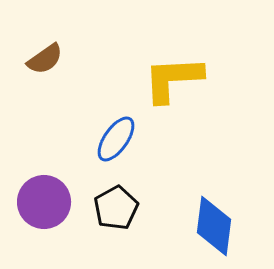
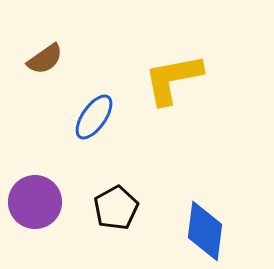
yellow L-shape: rotated 8 degrees counterclockwise
blue ellipse: moved 22 px left, 22 px up
purple circle: moved 9 px left
blue diamond: moved 9 px left, 5 px down
